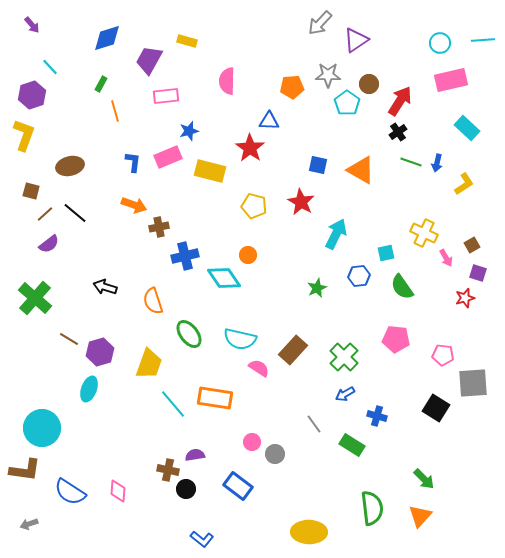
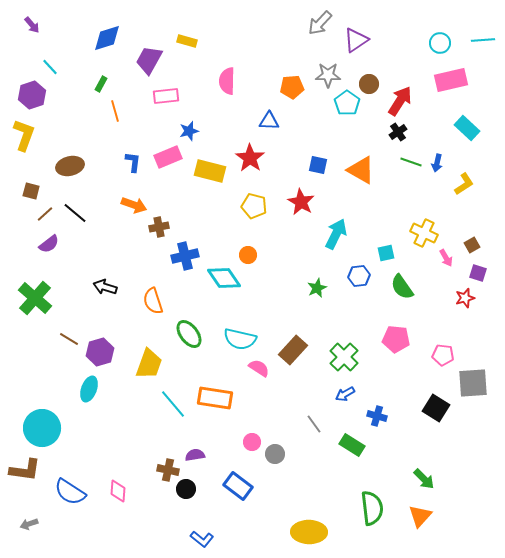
red star at (250, 148): moved 10 px down
